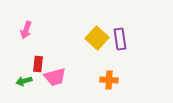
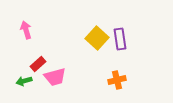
pink arrow: rotated 144 degrees clockwise
red rectangle: rotated 42 degrees clockwise
orange cross: moved 8 px right; rotated 18 degrees counterclockwise
